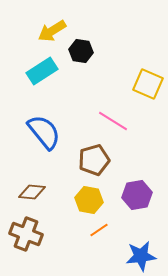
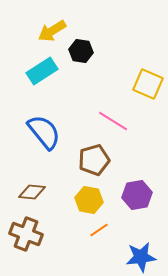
blue star: moved 1 px down
